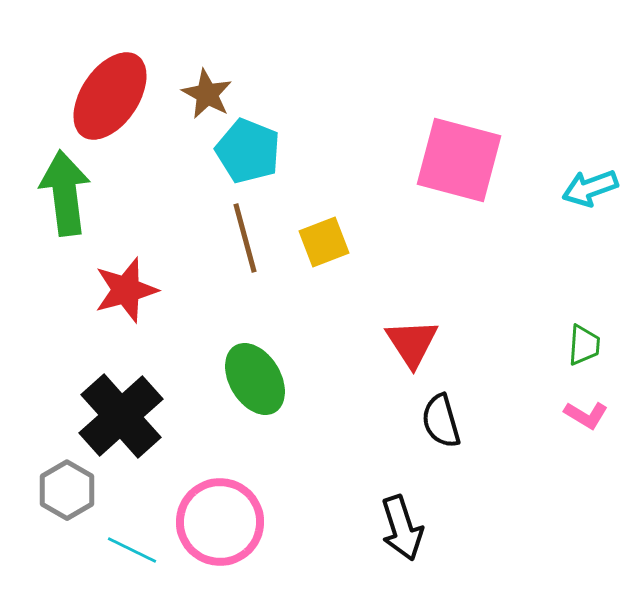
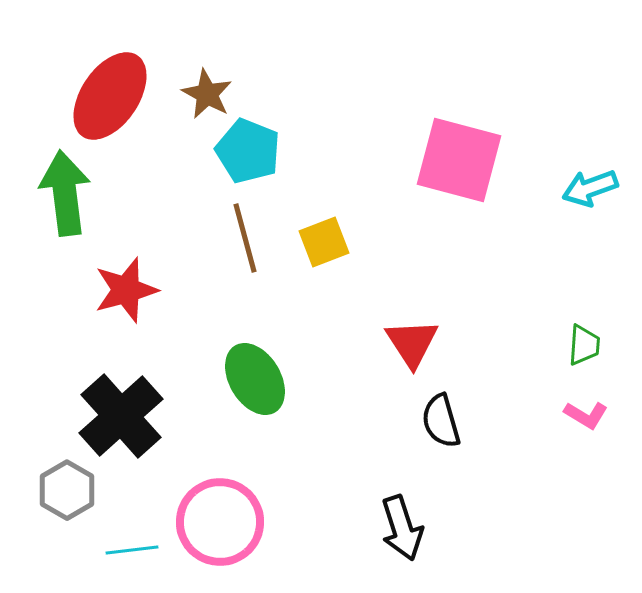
cyan line: rotated 33 degrees counterclockwise
